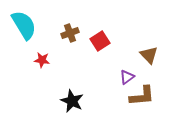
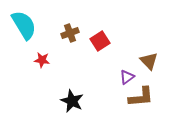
brown triangle: moved 6 px down
brown L-shape: moved 1 px left, 1 px down
